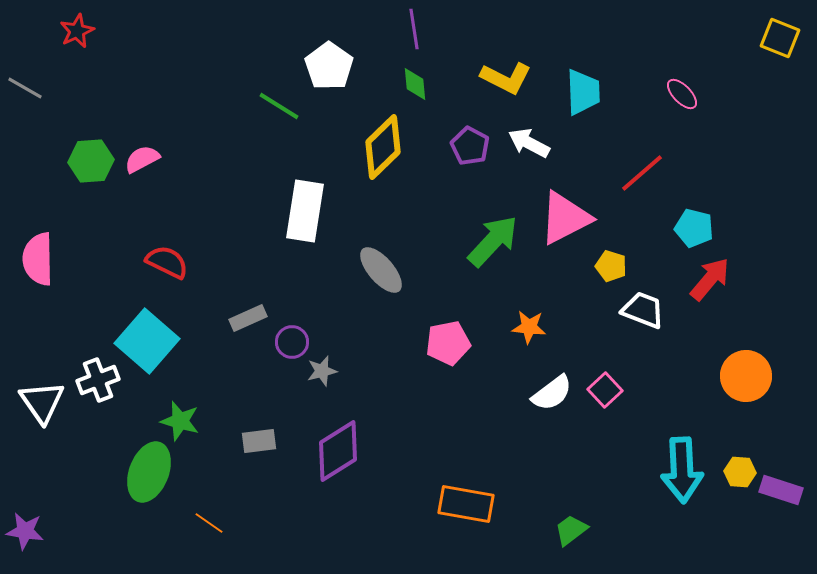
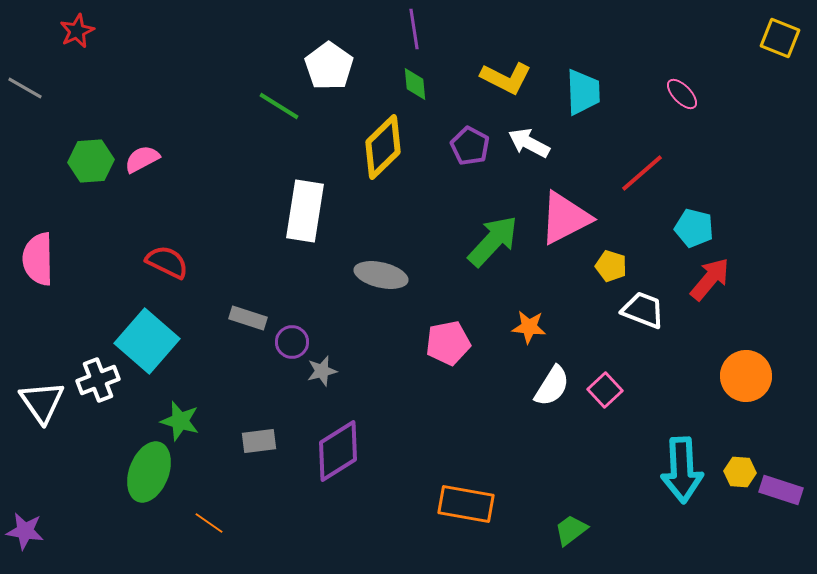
gray ellipse at (381, 270): moved 5 px down; rotated 36 degrees counterclockwise
gray rectangle at (248, 318): rotated 42 degrees clockwise
white semicircle at (552, 393): moved 7 px up; rotated 21 degrees counterclockwise
